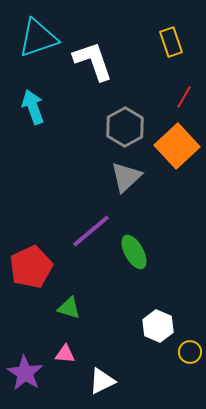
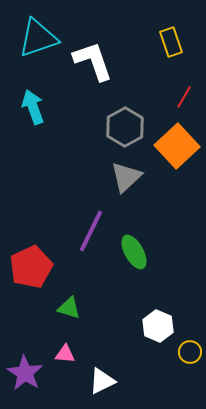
purple line: rotated 24 degrees counterclockwise
